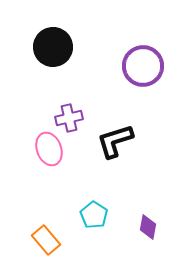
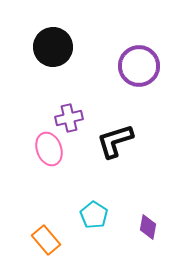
purple circle: moved 4 px left
